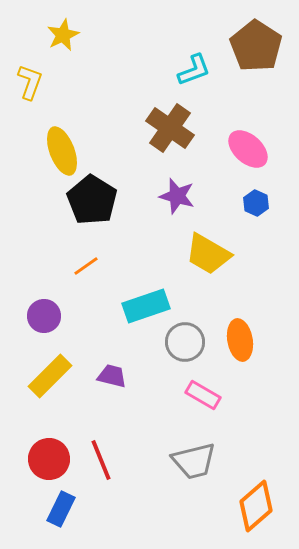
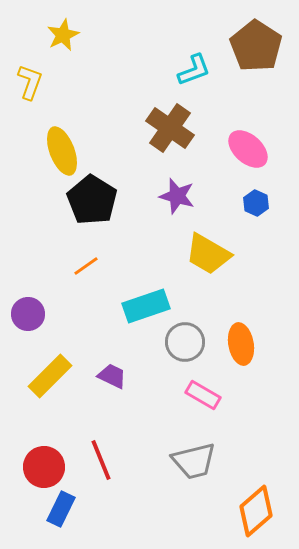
purple circle: moved 16 px left, 2 px up
orange ellipse: moved 1 px right, 4 px down
purple trapezoid: rotated 12 degrees clockwise
red circle: moved 5 px left, 8 px down
orange diamond: moved 5 px down
